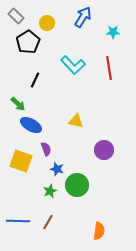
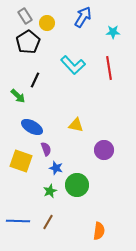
gray rectangle: moved 9 px right; rotated 14 degrees clockwise
green arrow: moved 8 px up
yellow triangle: moved 4 px down
blue ellipse: moved 1 px right, 2 px down
blue star: moved 1 px left, 1 px up
